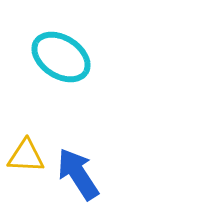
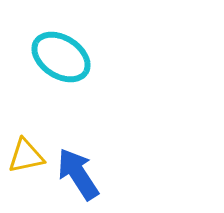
yellow triangle: rotated 15 degrees counterclockwise
